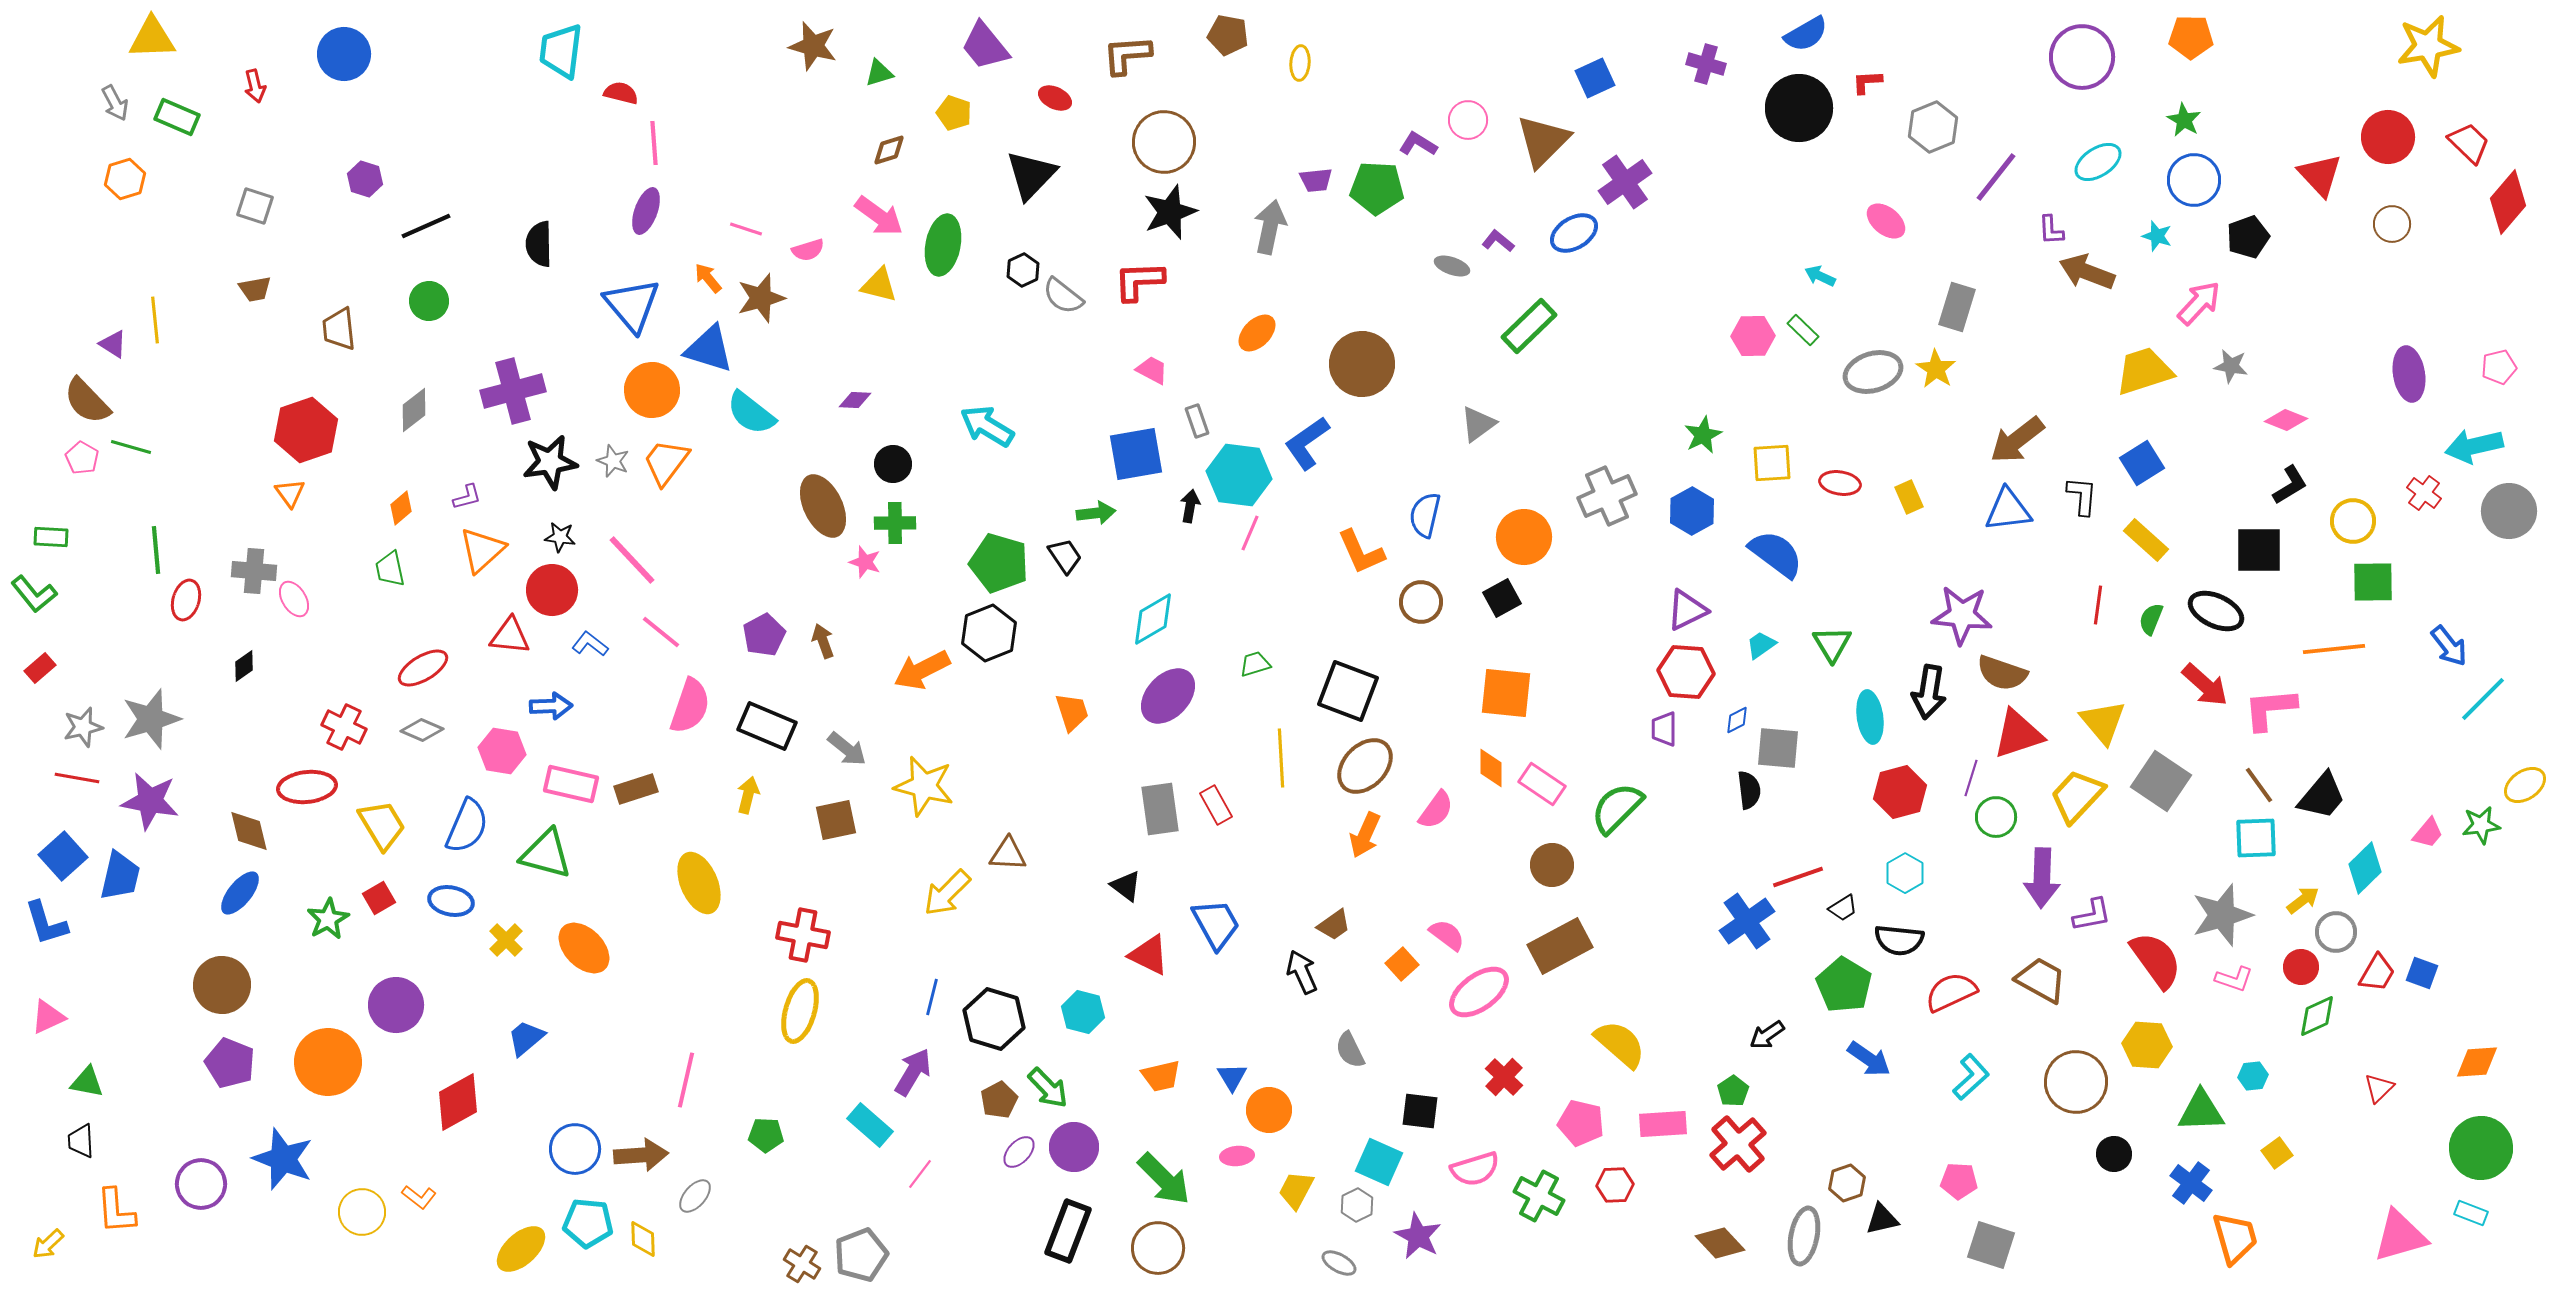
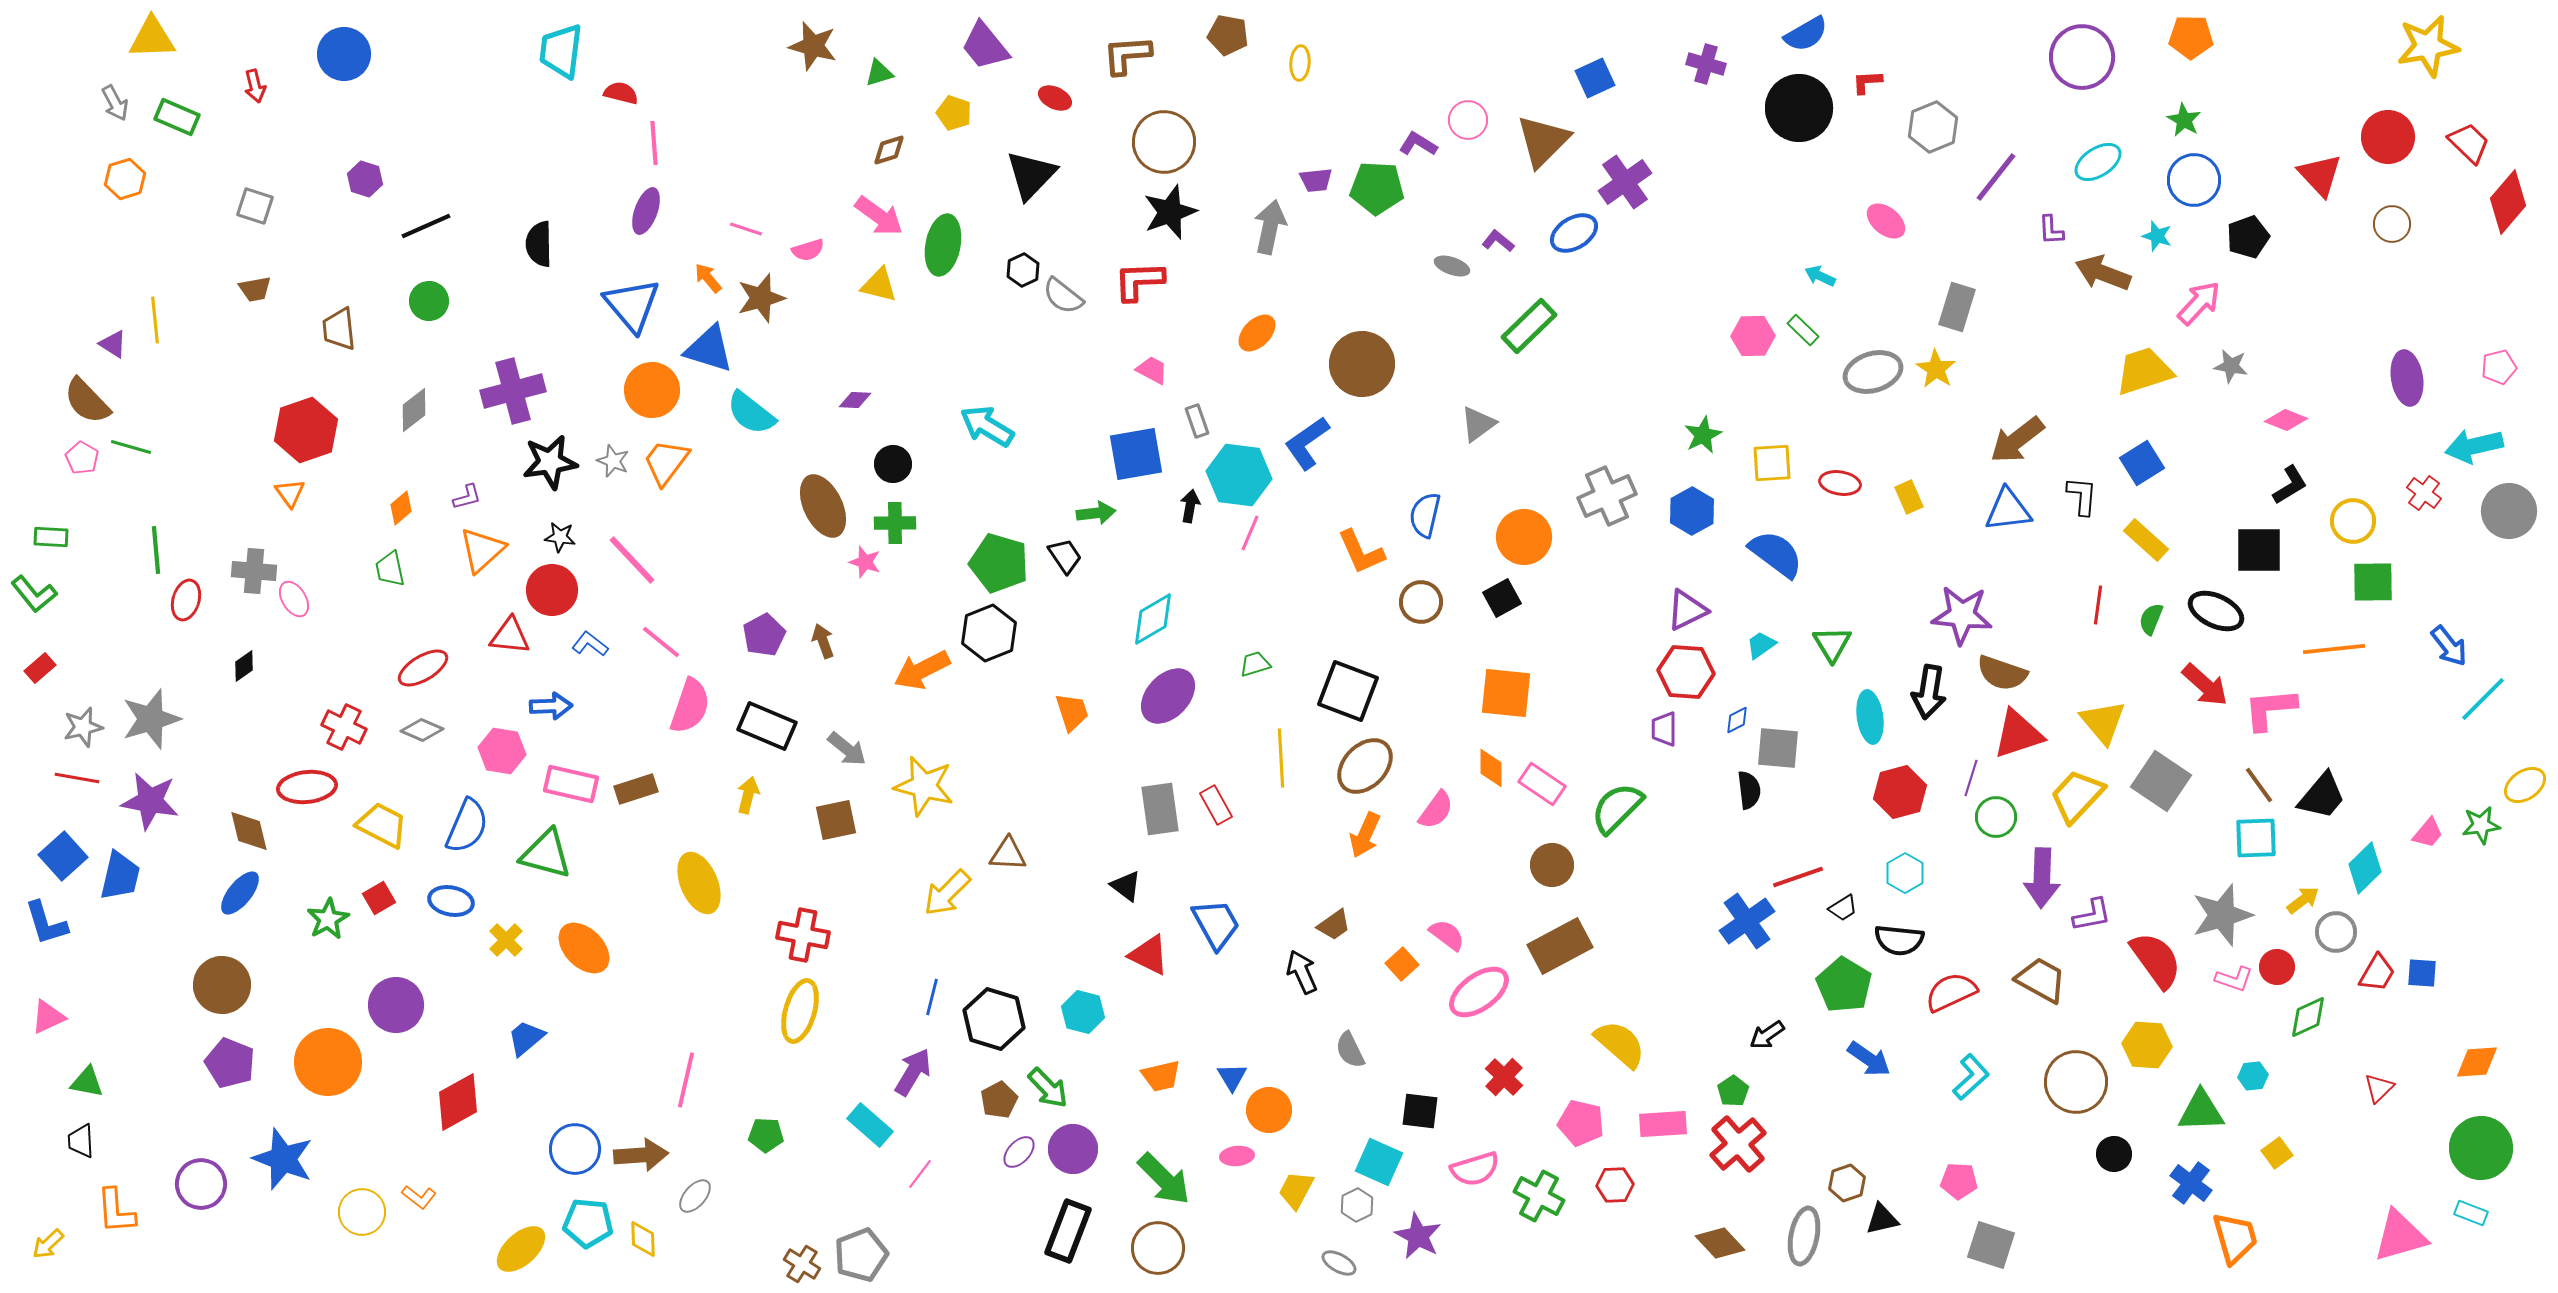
brown arrow at (2087, 272): moved 16 px right, 1 px down
purple ellipse at (2409, 374): moved 2 px left, 4 px down
pink line at (661, 632): moved 10 px down
yellow trapezoid at (382, 825): rotated 32 degrees counterclockwise
red circle at (2301, 967): moved 24 px left
blue square at (2422, 973): rotated 16 degrees counterclockwise
green diamond at (2317, 1016): moved 9 px left, 1 px down
purple circle at (1074, 1147): moved 1 px left, 2 px down
